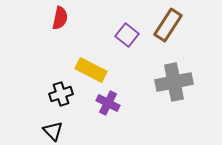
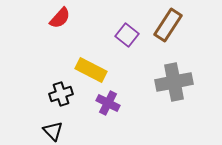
red semicircle: rotated 30 degrees clockwise
